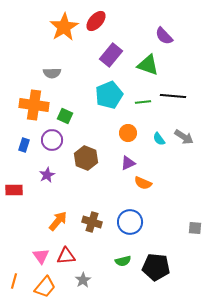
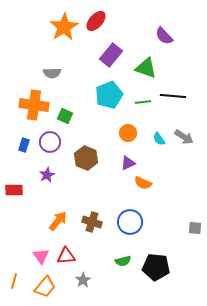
green triangle: moved 2 px left, 3 px down
purple circle: moved 2 px left, 2 px down
